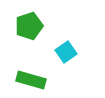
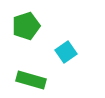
green pentagon: moved 3 px left
